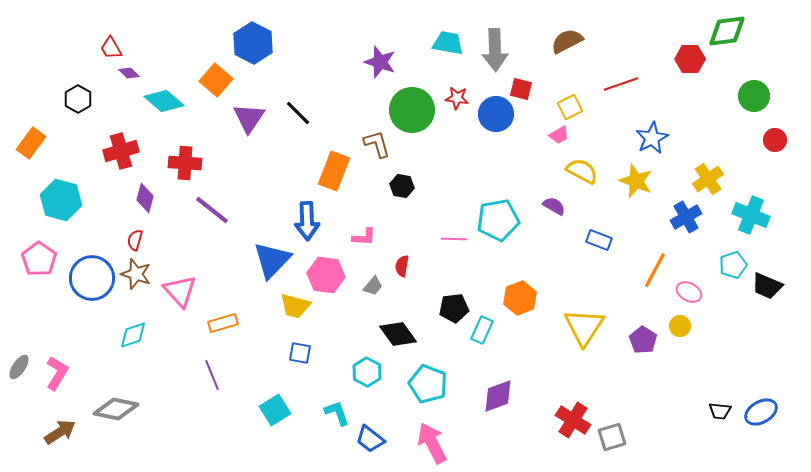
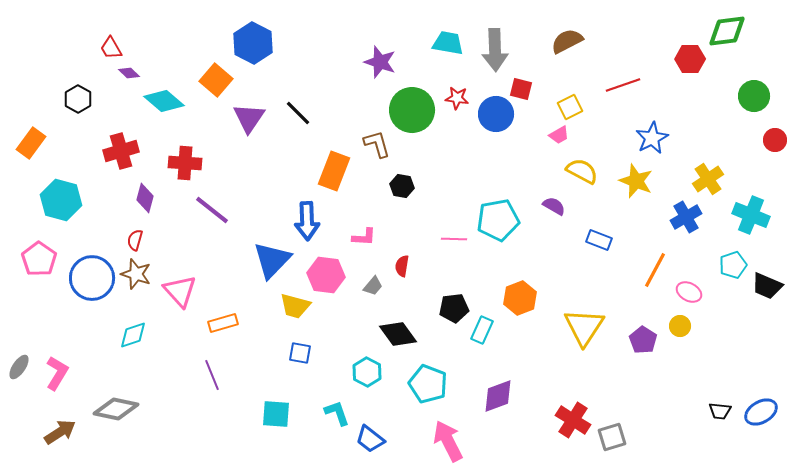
red line at (621, 84): moved 2 px right, 1 px down
cyan square at (275, 410): moved 1 px right, 4 px down; rotated 36 degrees clockwise
pink arrow at (432, 443): moved 16 px right, 2 px up
